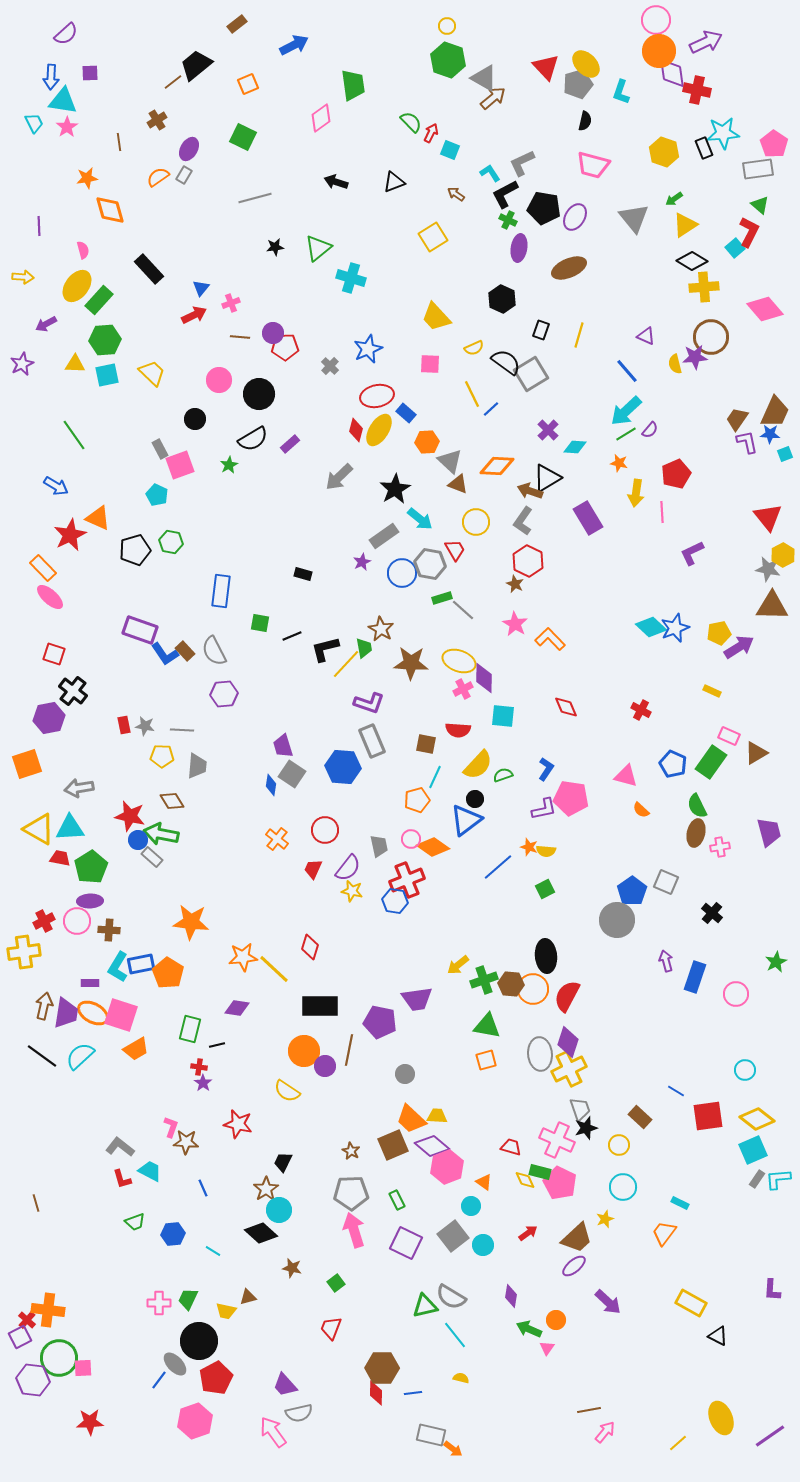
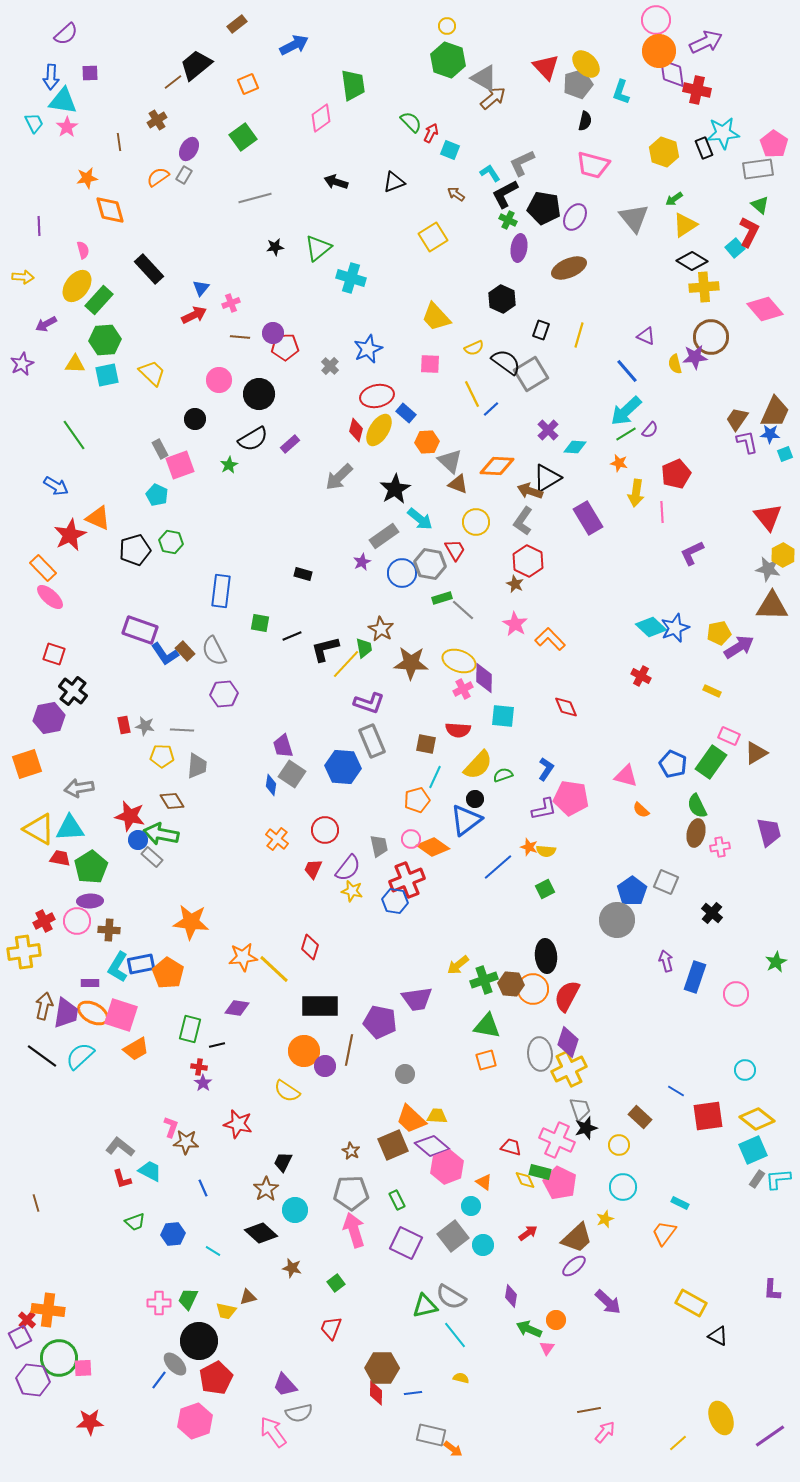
green square at (243, 137): rotated 28 degrees clockwise
red cross at (641, 710): moved 34 px up
cyan circle at (279, 1210): moved 16 px right
